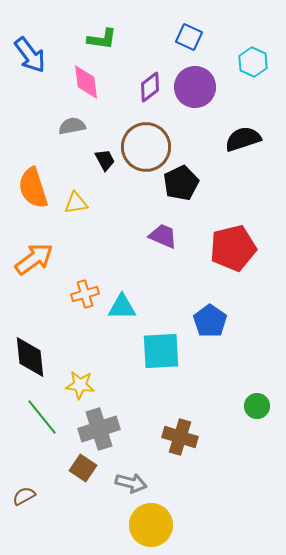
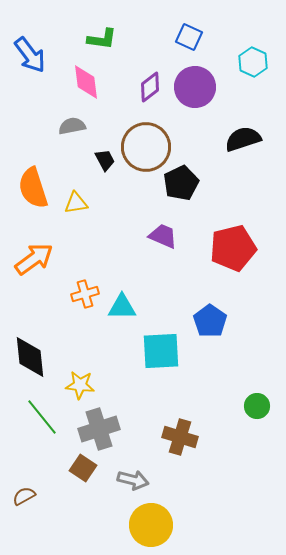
gray arrow: moved 2 px right, 3 px up
